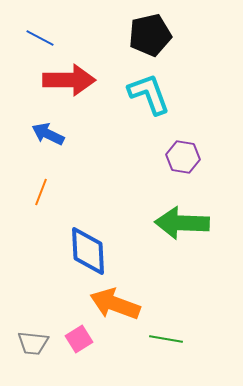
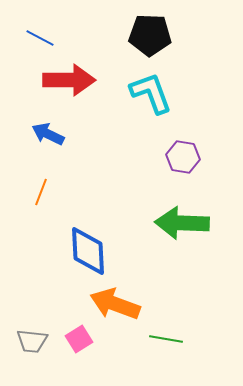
black pentagon: rotated 15 degrees clockwise
cyan L-shape: moved 2 px right, 1 px up
gray trapezoid: moved 1 px left, 2 px up
